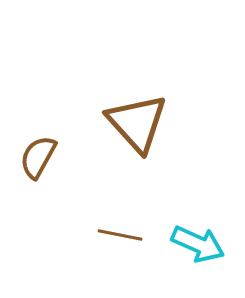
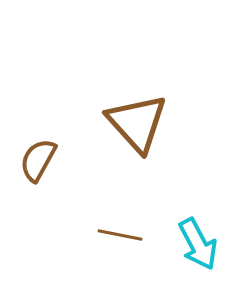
brown semicircle: moved 3 px down
cyan arrow: rotated 38 degrees clockwise
